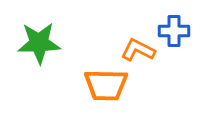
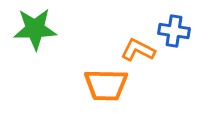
blue cross: rotated 8 degrees clockwise
green star: moved 4 px left, 14 px up
